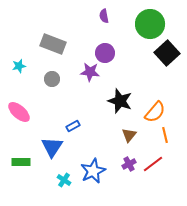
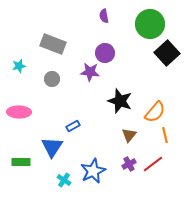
pink ellipse: rotated 40 degrees counterclockwise
